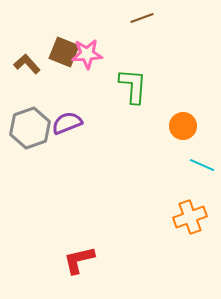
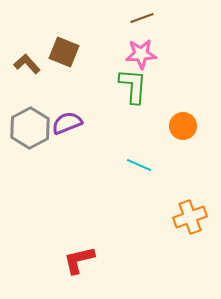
pink star: moved 54 px right
gray hexagon: rotated 9 degrees counterclockwise
cyan line: moved 63 px left
